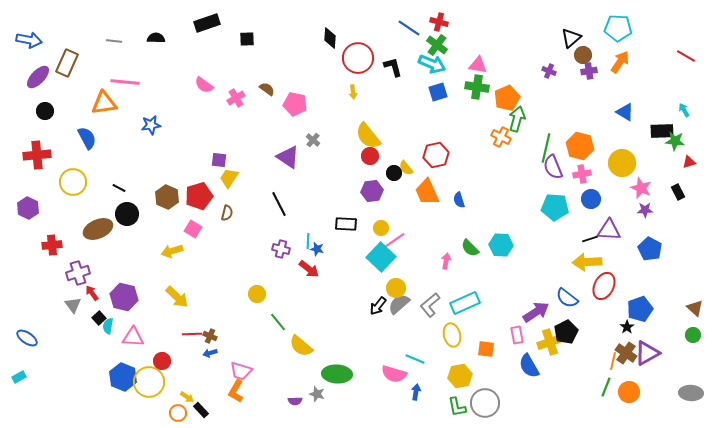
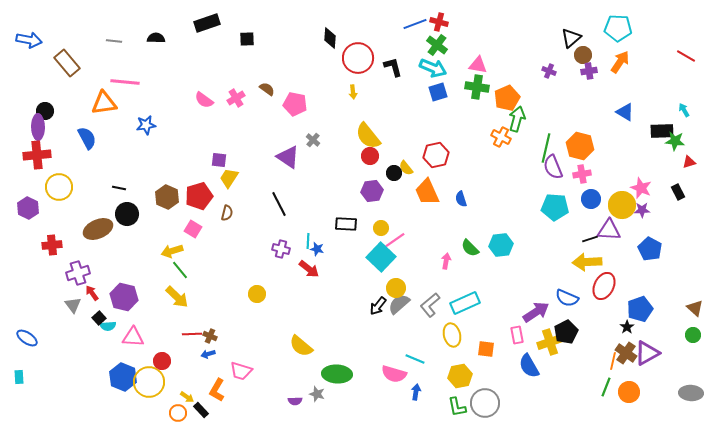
blue line at (409, 28): moved 6 px right, 4 px up; rotated 55 degrees counterclockwise
brown rectangle at (67, 63): rotated 64 degrees counterclockwise
cyan arrow at (432, 64): moved 1 px right, 4 px down
purple ellipse at (38, 77): moved 50 px down; rotated 45 degrees counterclockwise
pink semicircle at (204, 85): moved 15 px down
blue star at (151, 125): moved 5 px left
yellow circle at (622, 163): moved 42 px down
yellow circle at (73, 182): moved 14 px left, 5 px down
black line at (119, 188): rotated 16 degrees counterclockwise
blue semicircle at (459, 200): moved 2 px right, 1 px up
purple star at (645, 210): moved 3 px left
cyan hexagon at (501, 245): rotated 10 degrees counterclockwise
blue semicircle at (567, 298): rotated 15 degrees counterclockwise
green line at (278, 322): moved 98 px left, 52 px up
cyan semicircle at (108, 326): rotated 105 degrees counterclockwise
blue arrow at (210, 353): moved 2 px left, 1 px down
cyan rectangle at (19, 377): rotated 64 degrees counterclockwise
orange L-shape at (236, 391): moved 19 px left, 1 px up
